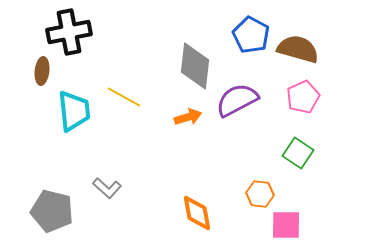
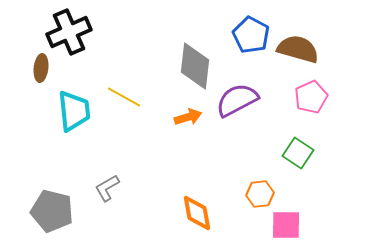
black cross: rotated 12 degrees counterclockwise
brown ellipse: moved 1 px left, 3 px up
pink pentagon: moved 8 px right
gray L-shape: rotated 108 degrees clockwise
orange hexagon: rotated 12 degrees counterclockwise
